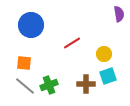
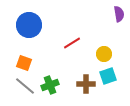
blue circle: moved 2 px left
orange square: rotated 14 degrees clockwise
green cross: moved 1 px right
